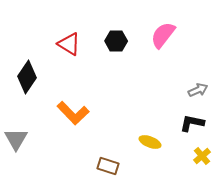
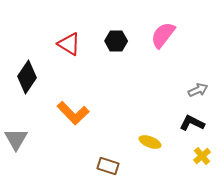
black L-shape: rotated 15 degrees clockwise
